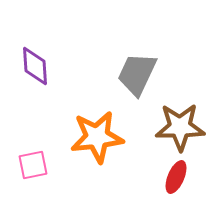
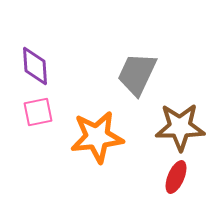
pink square: moved 5 px right, 53 px up
